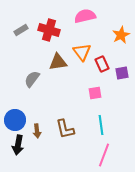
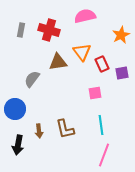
gray rectangle: rotated 48 degrees counterclockwise
blue circle: moved 11 px up
brown arrow: moved 2 px right
